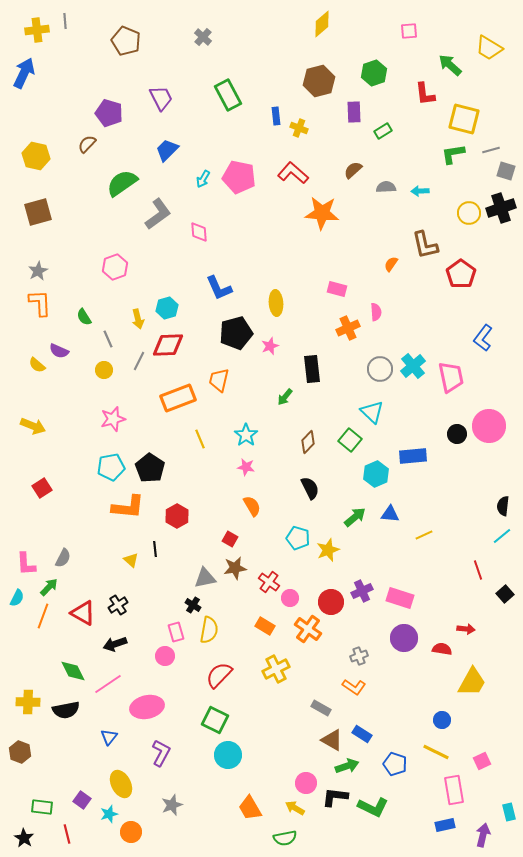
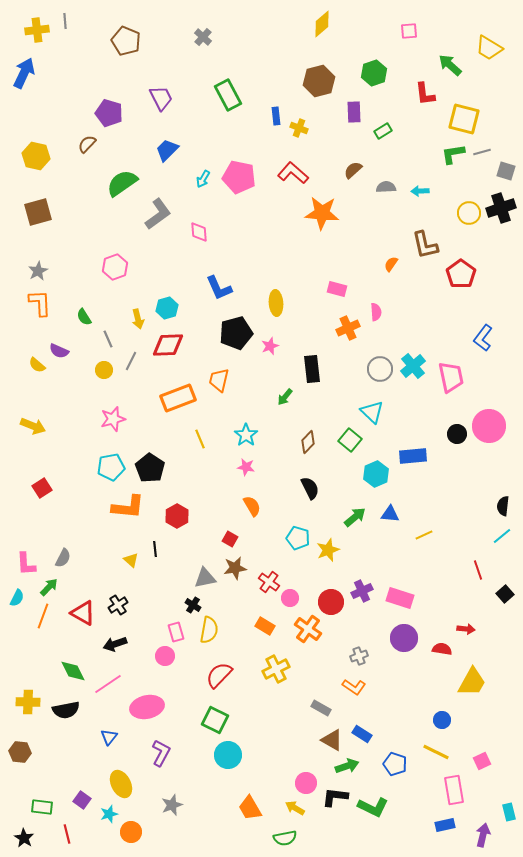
gray line at (491, 150): moved 9 px left, 2 px down
gray line at (139, 361): moved 8 px left
brown hexagon at (20, 752): rotated 15 degrees counterclockwise
